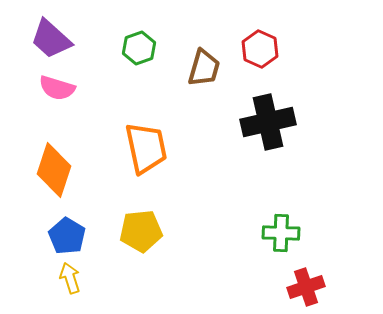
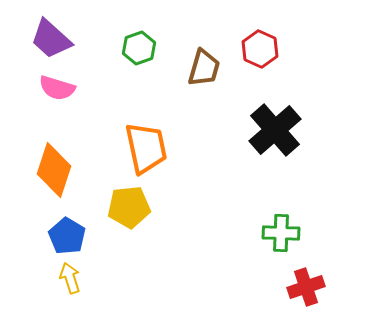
black cross: moved 7 px right, 8 px down; rotated 28 degrees counterclockwise
yellow pentagon: moved 12 px left, 24 px up
